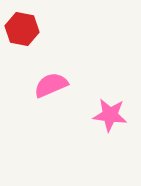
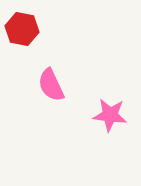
pink semicircle: rotated 92 degrees counterclockwise
